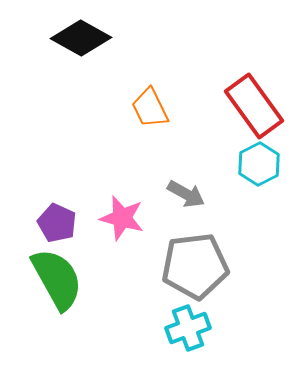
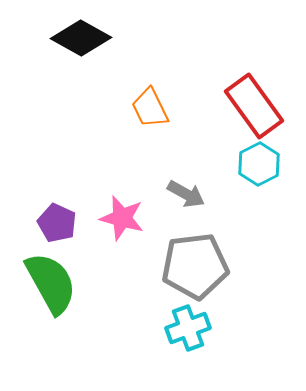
green semicircle: moved 6 px left, 4 px down
